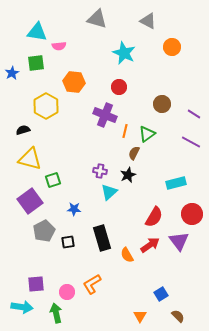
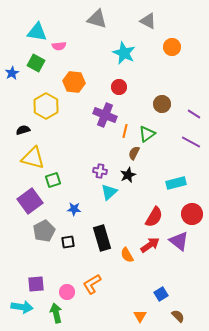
green square at (36, 63): rotated 36 degrees clockwise
yellow triangle at (30, 159): moved 3 px right, 1 px up
purple triangle at (179, 241): rotated 15 degrees counterclockwise
